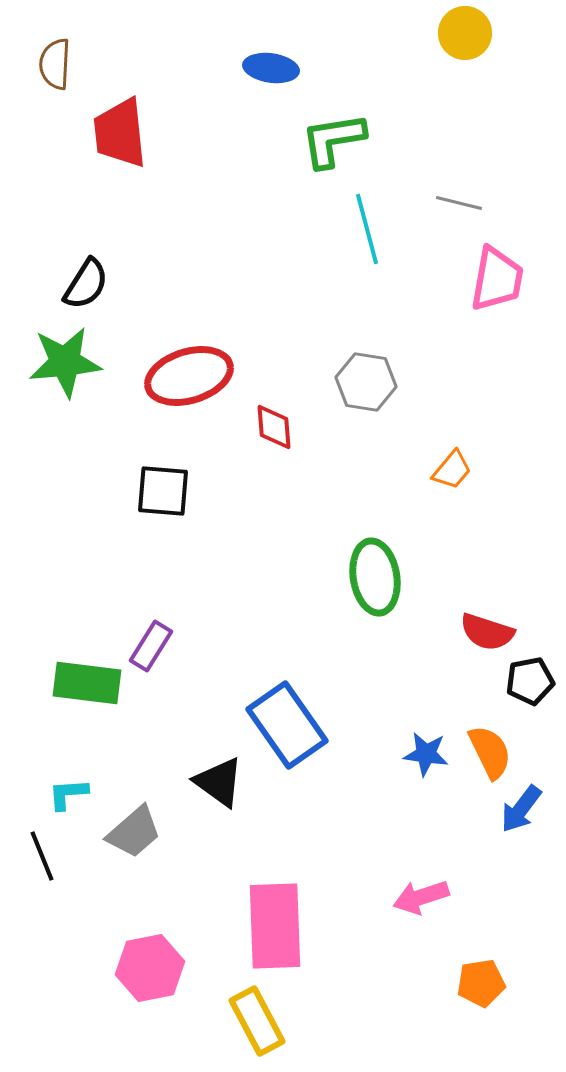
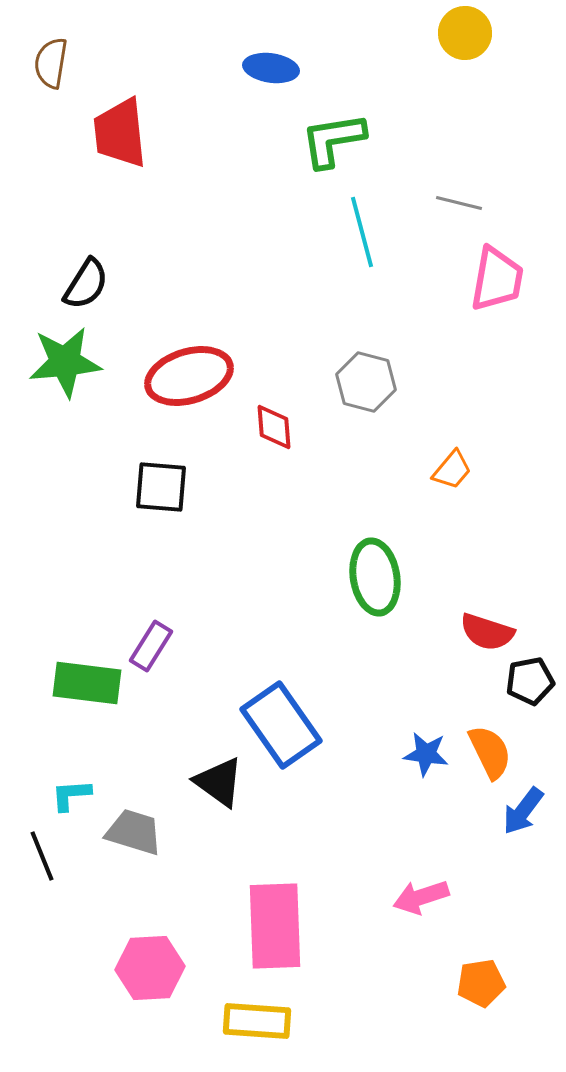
brown semicircle: moved 4 px left, 1 px up; rotated 6 degrees clockwise
cyan line: moved 5 px left, 3 px down
gray hexagon: rotated 6 degrees clockwise
black square: moved 2 px left, 4 px up
blue rectangle: moved 6 px left
cyan L-shape: moved 3 px right, 1 px down
blue arrow: moved 2 px right, 2 px down
gray trapezoid: rotated 122 degrees counterclockwise
pink hexagon: rotated 8 degrees clockwise
yellow rectangle: rotated 58 degrees counterclockwise
